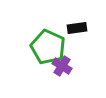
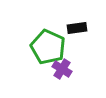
purple cross: moved 3 px down
